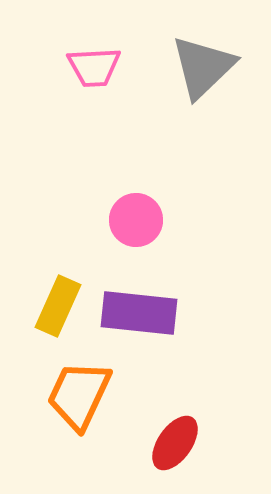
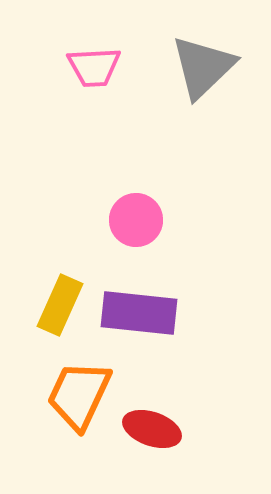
yellow rectangle: moved 2 px right, 1 px up
red ellipse: moved 23 px left, 14 px up; rotated 74 degrees clockwise
